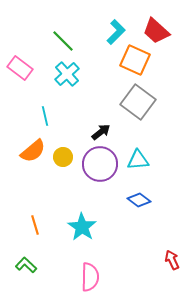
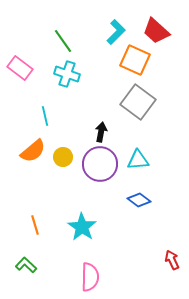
green line: rotated 10 degrees clockwise
cyan cross: rotated 30 degrees counterclockwise
black arrow: rotated 42 degrees counterclockwise
